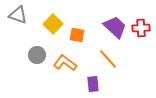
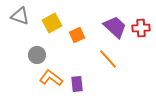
gray triangle: moved 2 px right, 1 px down
yellow square: moved 1 px left, 1 px up; rotated 18 degrees clockwise
orange square: rotated 35 degrees counterclockwise
orange L-shape: moved 14 px left, 15 px down
purple rectangle: moved 16 px left
